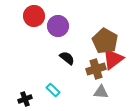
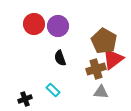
red circle: moved 8 px down
brown pentagon: moved 1 px left
black semicircle: moved 7 px left; rotated 147 degrees counterclockwise
